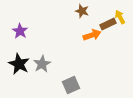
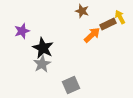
purple star: moved 2 px right; rotated 21 degrees clockwise
orange arrow: rotated 24 degrees counterclockwise
black star: moved 24 px right, 16 px up
